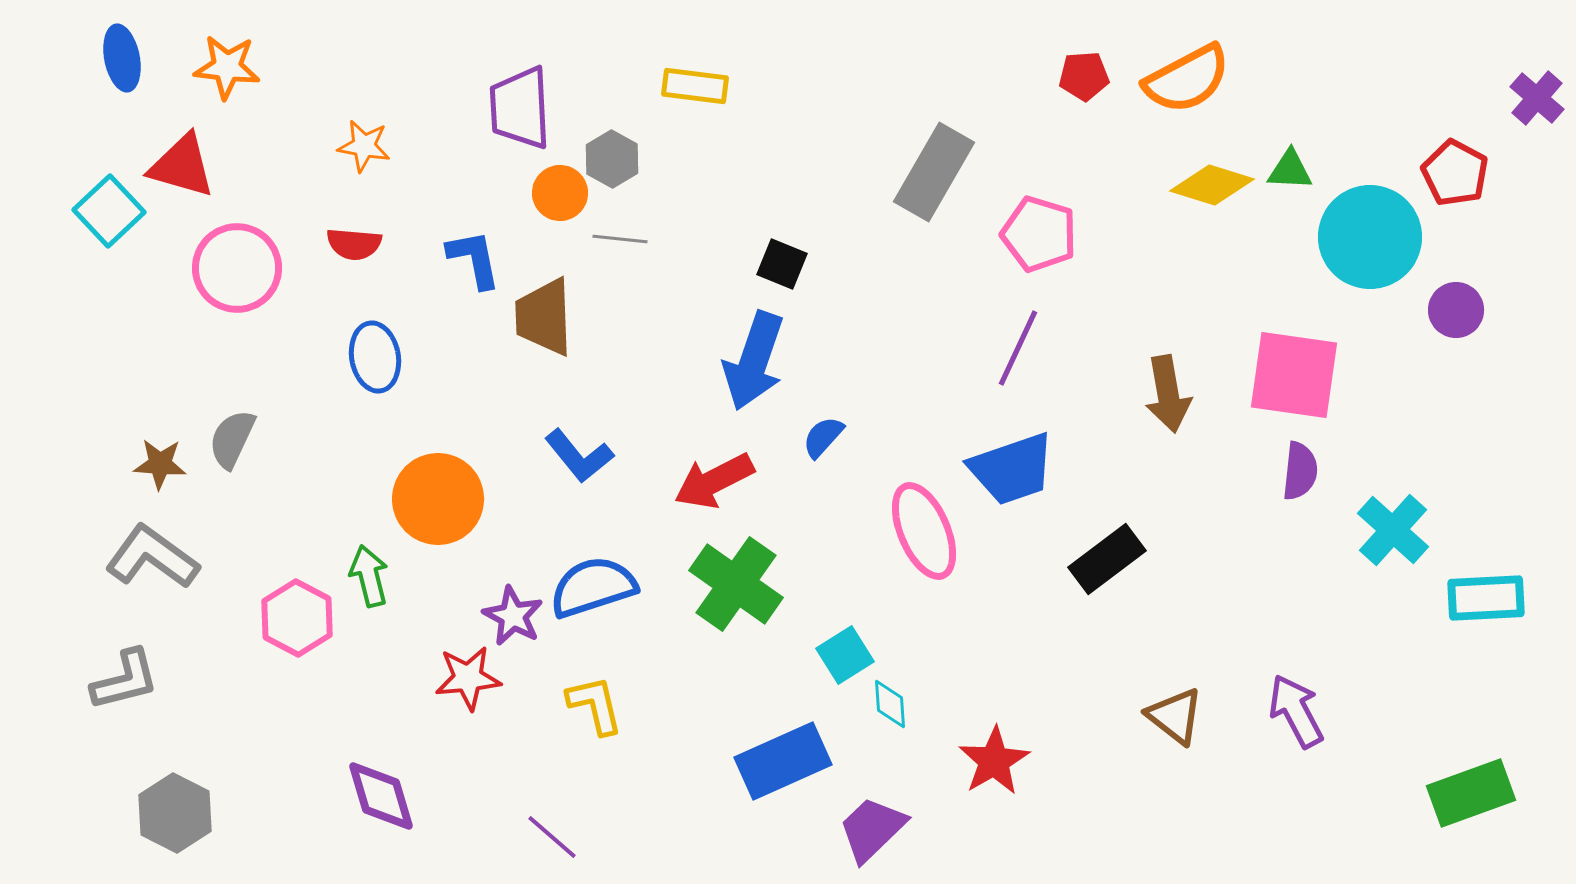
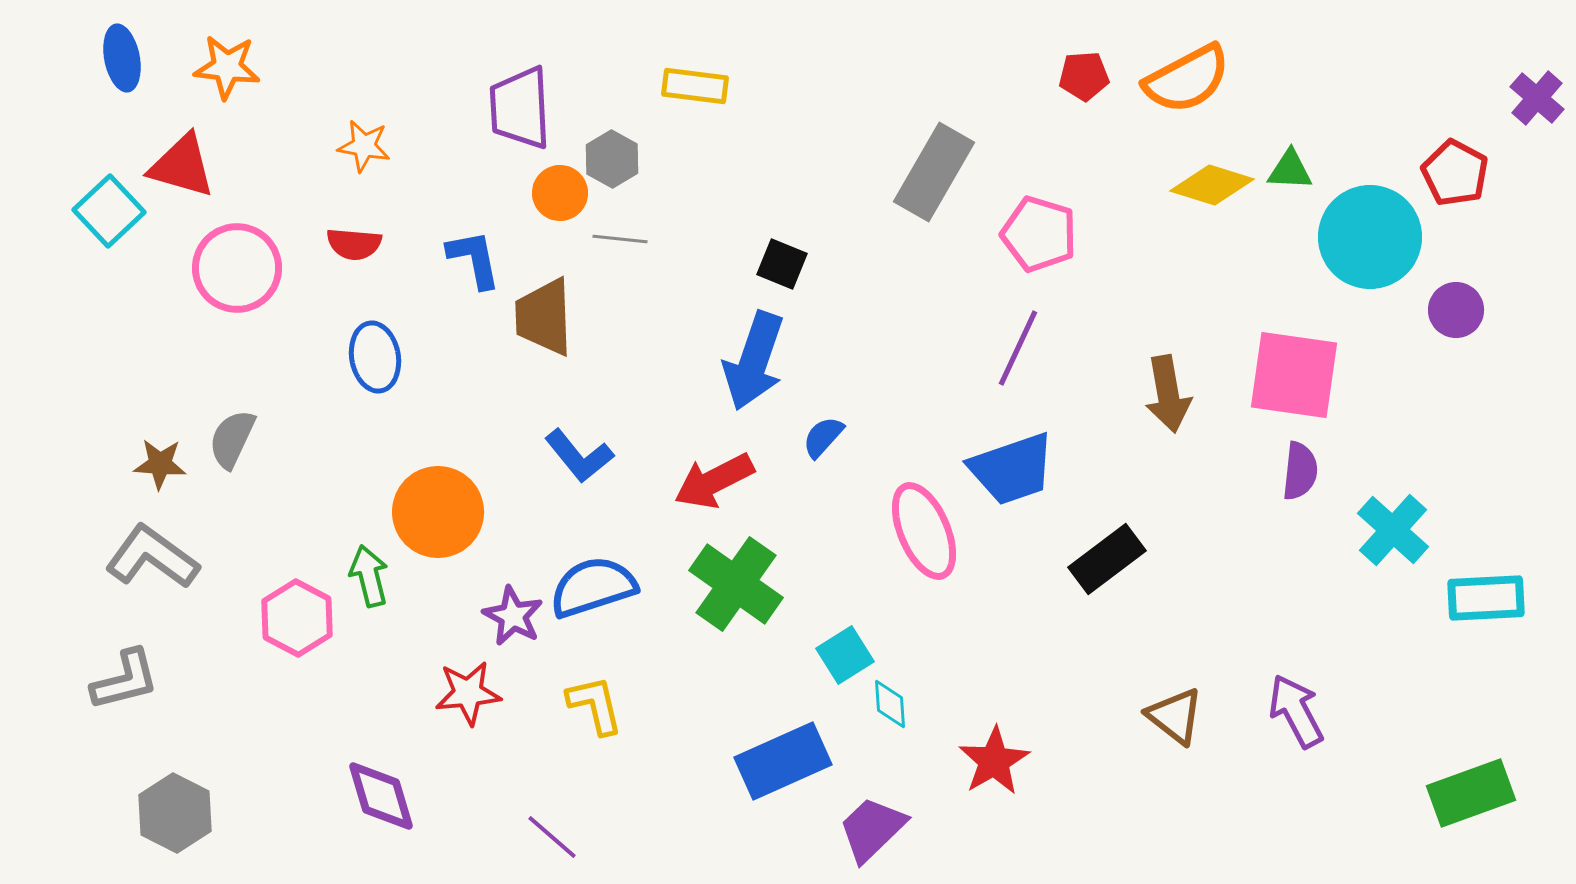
orange circle at (438, 499): moved 13 px down
red star at (468, 678): moved 15 px down
